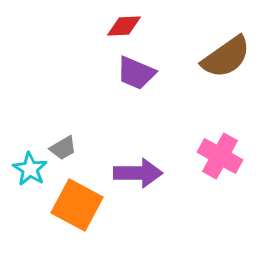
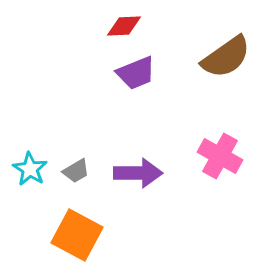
purple trapezoid: rotated 45 degrees counterclockwise
gray trapezoid: moved 13 px right, 23 px down
orange square: moved 30 px down
